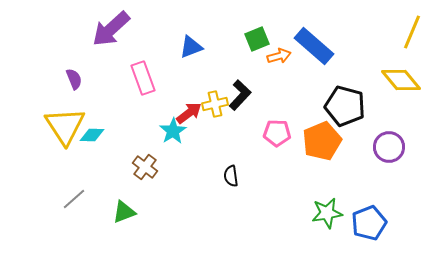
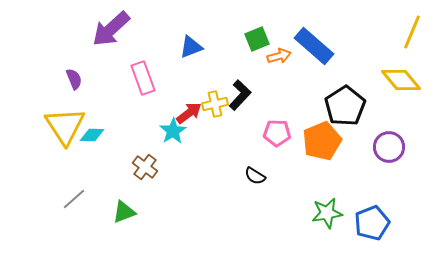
black pentagon: rotated 24 degrees clockwise
black semicircle: moved 24 px right; rotated 50 degrees counterclockwise
blue pentagon: moved 3 px right
